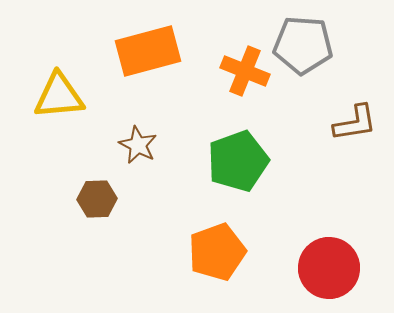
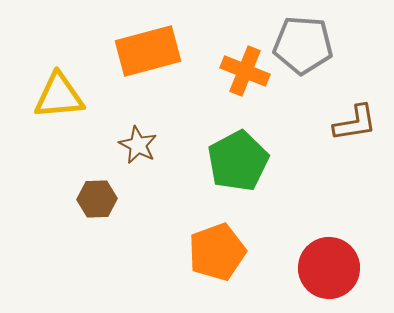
green pentagon: rotated 8 degrees counterclockwise
